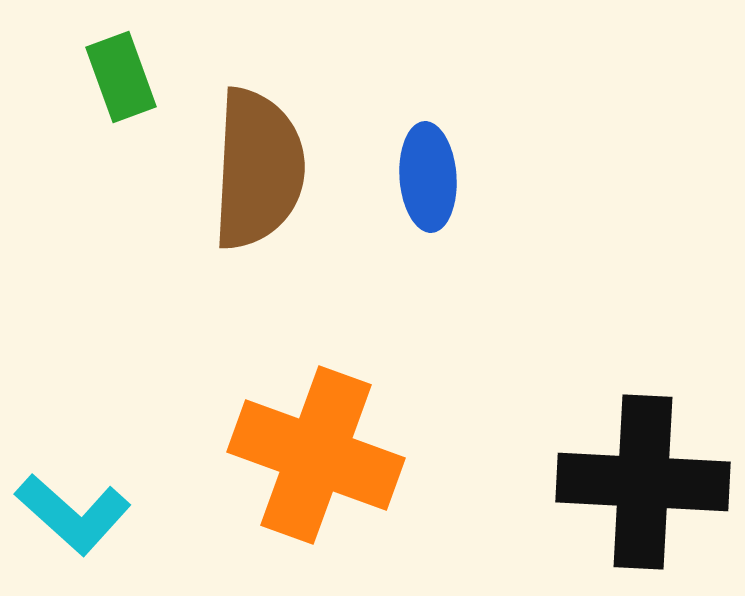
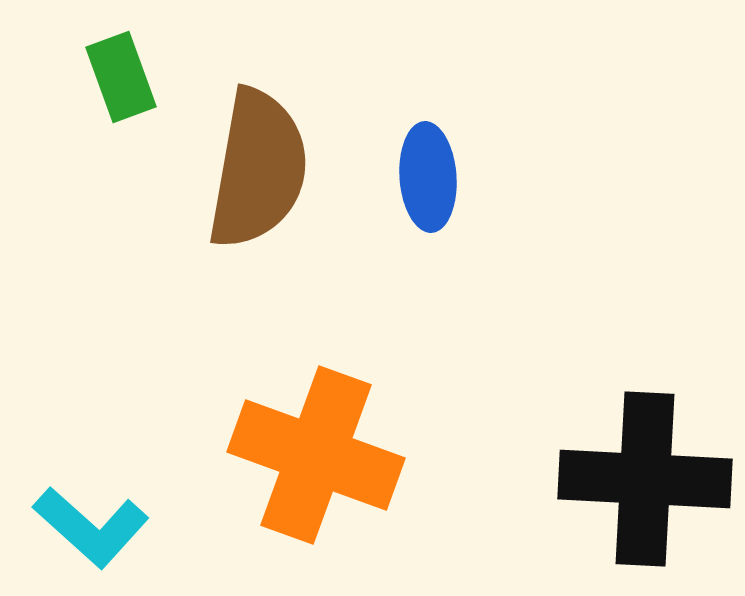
brown semicircle: rotated 7 degrees clockwise
black cross: moved 2 px right, 3 px up
cyan L-shape: moved 18 px right, 13 px down
